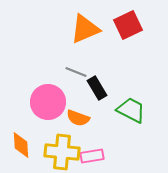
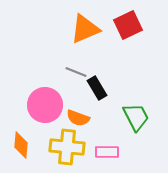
pink circle: moved 3 px left, 3 px down
green trapezoid: moved 5 px right, 7 px down; rotated 36 degrees clockwise
orange diamond: rotated 8 degrees clockwise
yellow cross: moved 5 px right, 5 px up
pink rectangle: moved 15 px right, 4 px up; rotated 10 degrees clockwise
